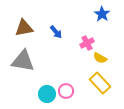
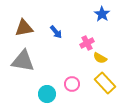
yellow rectangle: moved 5 px right
pink circle: moved 6 px right, 7 px up
